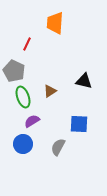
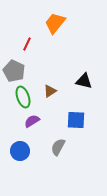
orange trapezoid: rotated 35 degrees clockwise
blue square: moved 3 px left, 4 px up
blue circle: moved 3 px left, 7 px down
